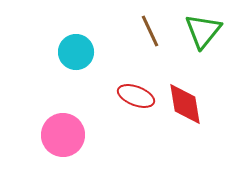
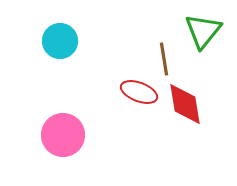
brown line: moved 14 px right, 28 px down; rotated 16 degrees clockwise
cyan circle: moved 16 px left, 11 px up
red ellipse: moved 3 px right, 4 px up
